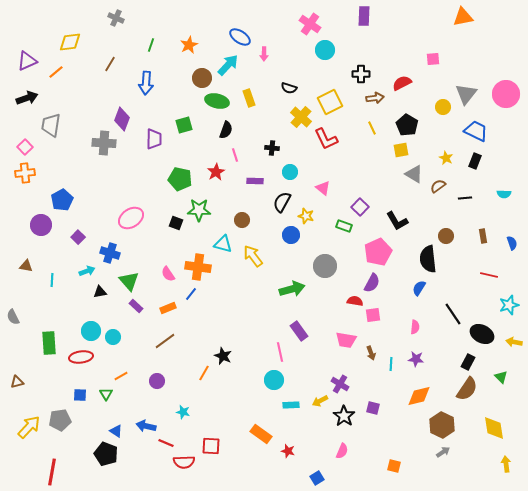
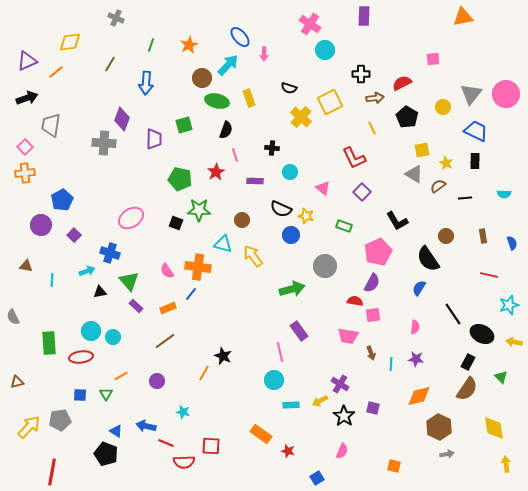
blue ellipse at (240, 37): rotated 15 degrees clockwise
gray triangle at (466, 94): moved 5 px right
black pentagon at (407, 125): moved 8 px up
red L-shape at (326, 139): moved 28 px right, 19 px down
yellow square at (401, 150): moved 21 px right
yellow star at (446, 158): moved 5 px down
black rectangle at (475, 161): rotated 21 degrees counterclockwise
black semicircle at (282, 202): moved 1 px left, 7 px down; rotated 95 degrees counterclockwise
purple square at (360, 207): moved 2 px right, 15 px up
purple square at (78, 237): moved 4 px left, 2 px up
black semicircle at (428, 259): rotated 28 degrees counterclockwise
pink semicircle at (168, 274): moved 1 px left, 3 px up
pink trapezoid at (346, 340): moved 2 px right, 4 px up
brown hexagon at (442, 425): moved 3 px left, 2 px down
gray arrow at (443, 452): moved 4 px right, 2 px down; rotated 24 degrees clockwise
